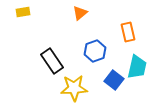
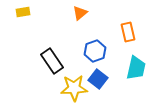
cyan trapezoid: moved 1 px left, 1 px down
blue square: moved 16 px left, 1 px up
